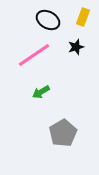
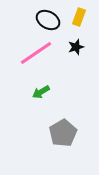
yellow rectangle: moved 4 px left
pink line: moved 2 px right, 2 px up
